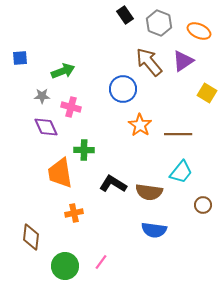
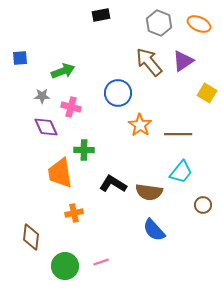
black rectangle: moved 24 px left; rotated 66 degrees counterclockwise
orange ellipse: moved 7 px up
blue circle: moved 5 px left, 4 px down
blue semicircle: rotated 40 degrees clockwise
pink line: rotated 35 degrees clockwise
